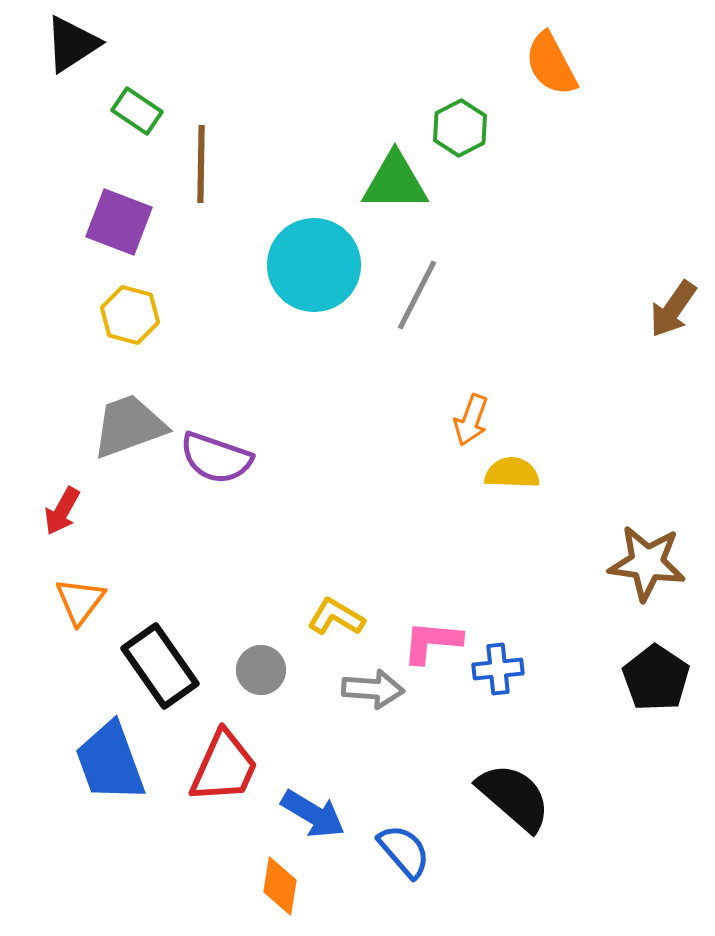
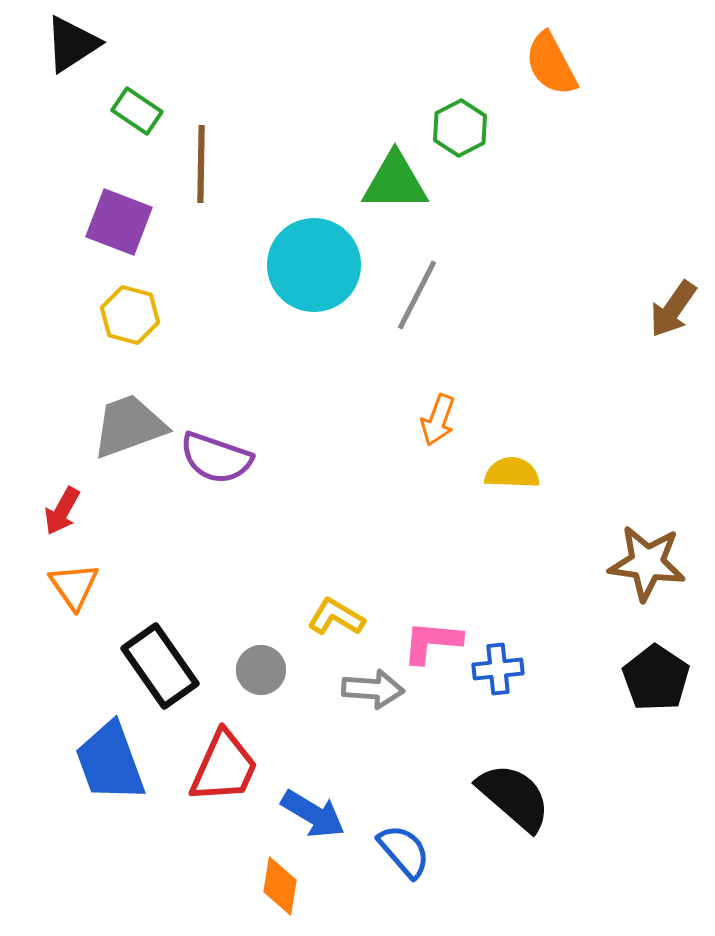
orange arrow: moved 33 px left
orange triangle: moved 6 px left, 15 px up; rotated 12 degrees counterclockwise
